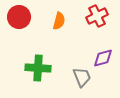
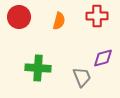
red cross: rotated 25 degrees clockwise
